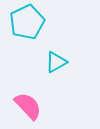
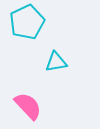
cyan triangle: rotated 20 degrees clockwise
